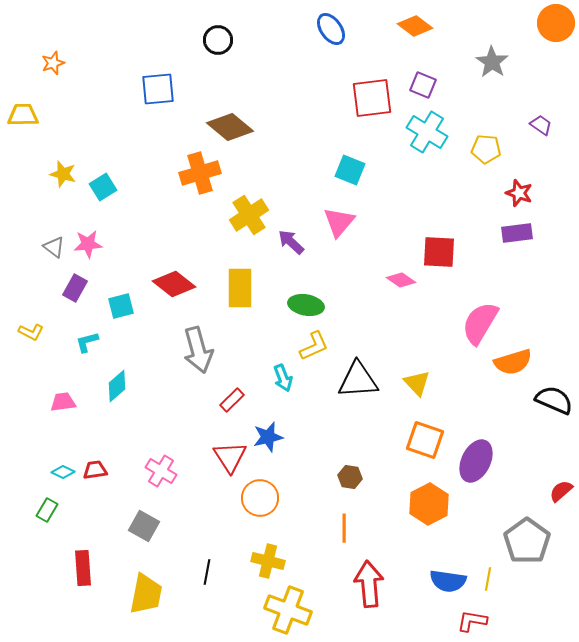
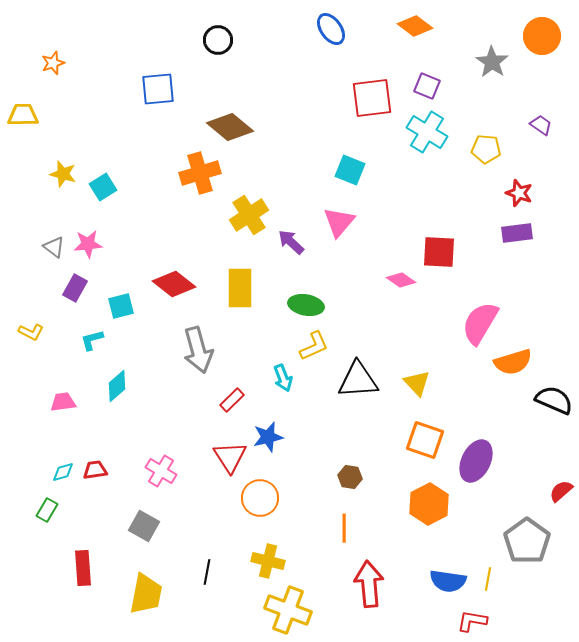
orange circle at (556, 23): moved 14 px left, 13 px down
purple square at (423, 85): moved 4 px right, 1 px down
cyan L-shape at (87, 342): moved 5 px right, 2 px up
cyan diamond at (63, 472): rotated 40 degrees counterclockwise
